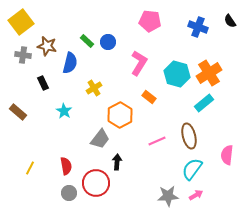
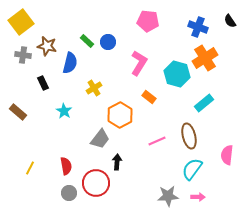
pink pentagon: moved 2 px left
orange cross: moved 4 px left, 15 px up
pink arrow: moved 2 px right, 2 px down; rotated 32 degrees clockwise
